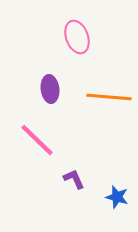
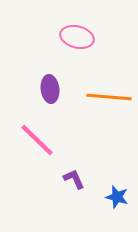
pink ellipse: rotated 56 degrees counterclockwise
